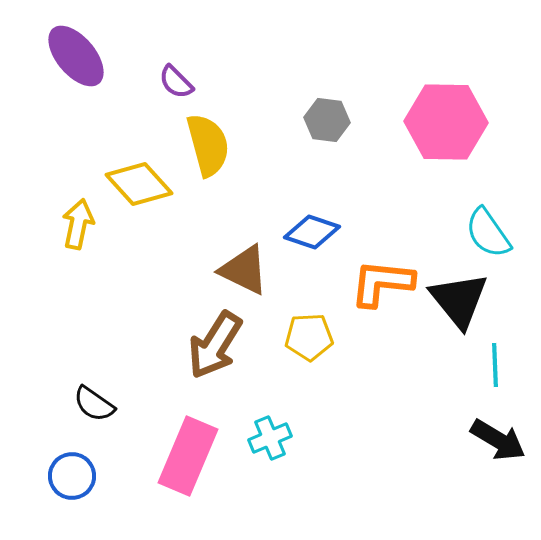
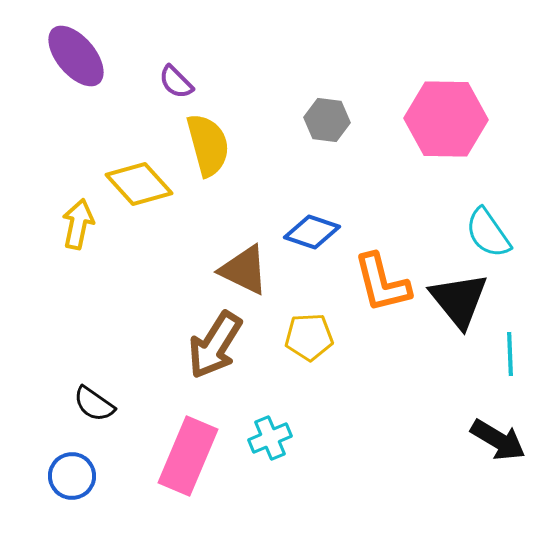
pink hexagon: moved 3 px up
orange L-shape: rotated 110 degrees counterclockwise
cyan line: moved 15 px right, 11 px up
